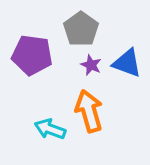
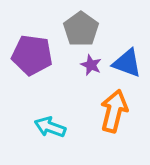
orange arrow: moved 25 px right; rotated 30 degrees clockwise
cyan arrow: moved 2 px up
